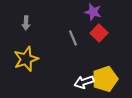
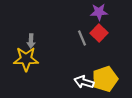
purple star: moved 6 px right; rotated 18 degrees counterclockwise
gray arrow: moved 5 px right, 18 px down
gray line: moved 9 px right
yellow star: rotated 20 degrees clockwise
white arrow: rotated 36 degrees clockwise
